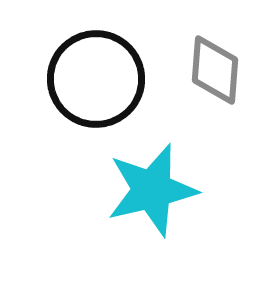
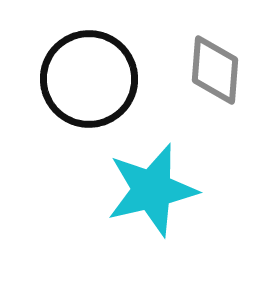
black circle: moved 7 px left
